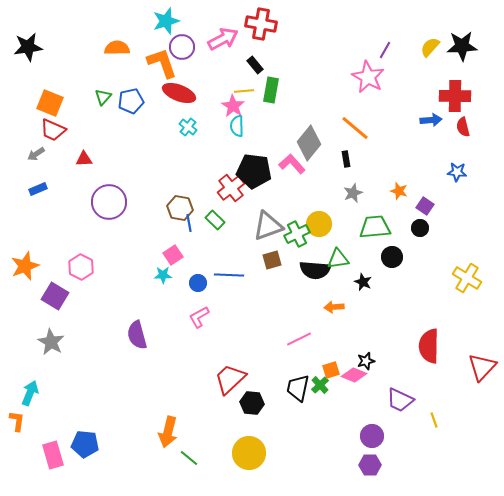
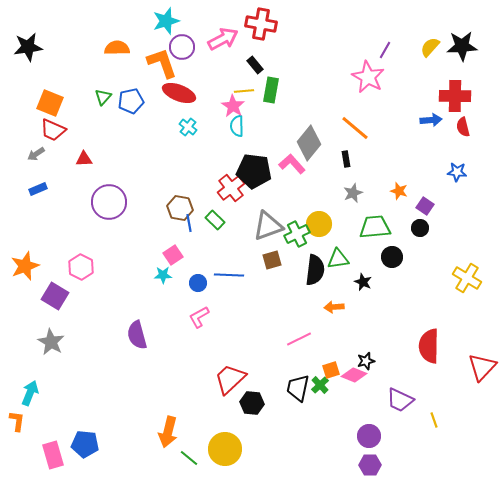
black semicircle at (315, 270): rotated 88 degrees counterclockwise
purple circle at (372, 436): moved 3 px left
yellow circle at (249, 453): moved 24 px left, 4 px up
